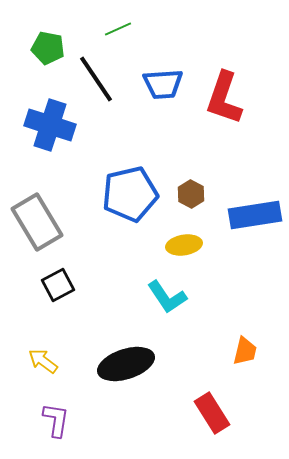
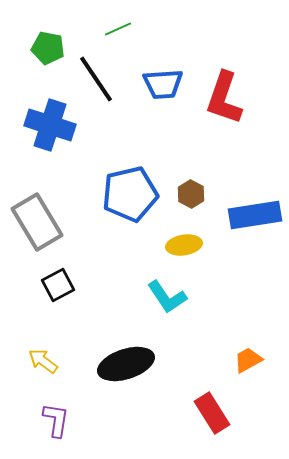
orange trapezoid: moved 3 px right, 9 px down; rotated 132 degrees counterclockwise
